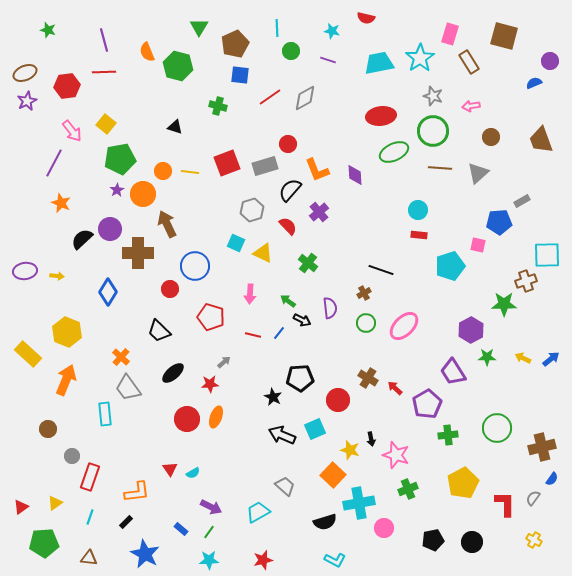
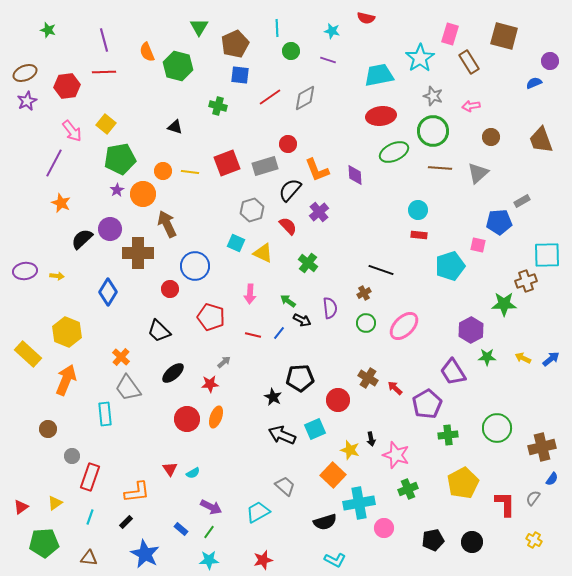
cyan trapezoid at (379, 63): moved 12 px down
